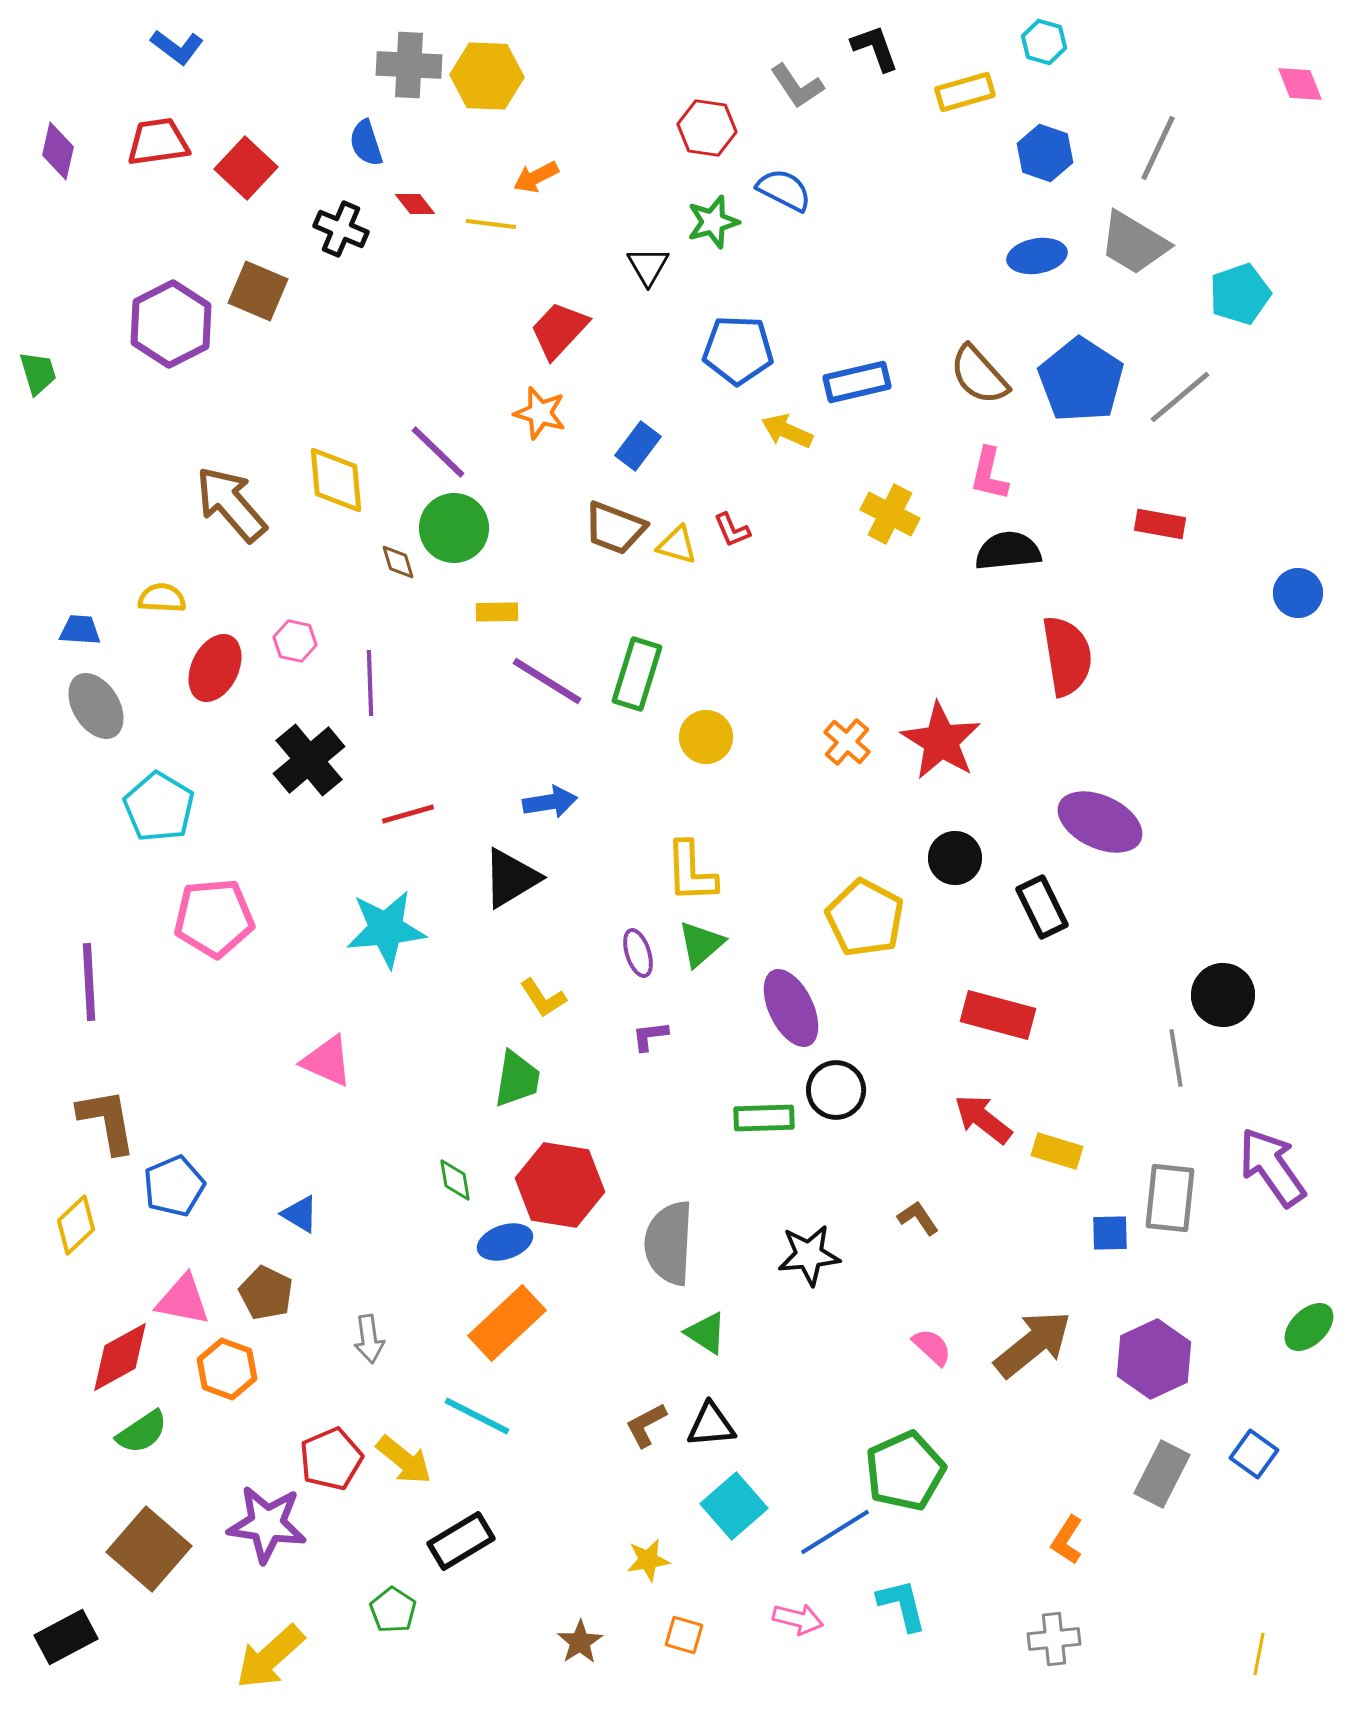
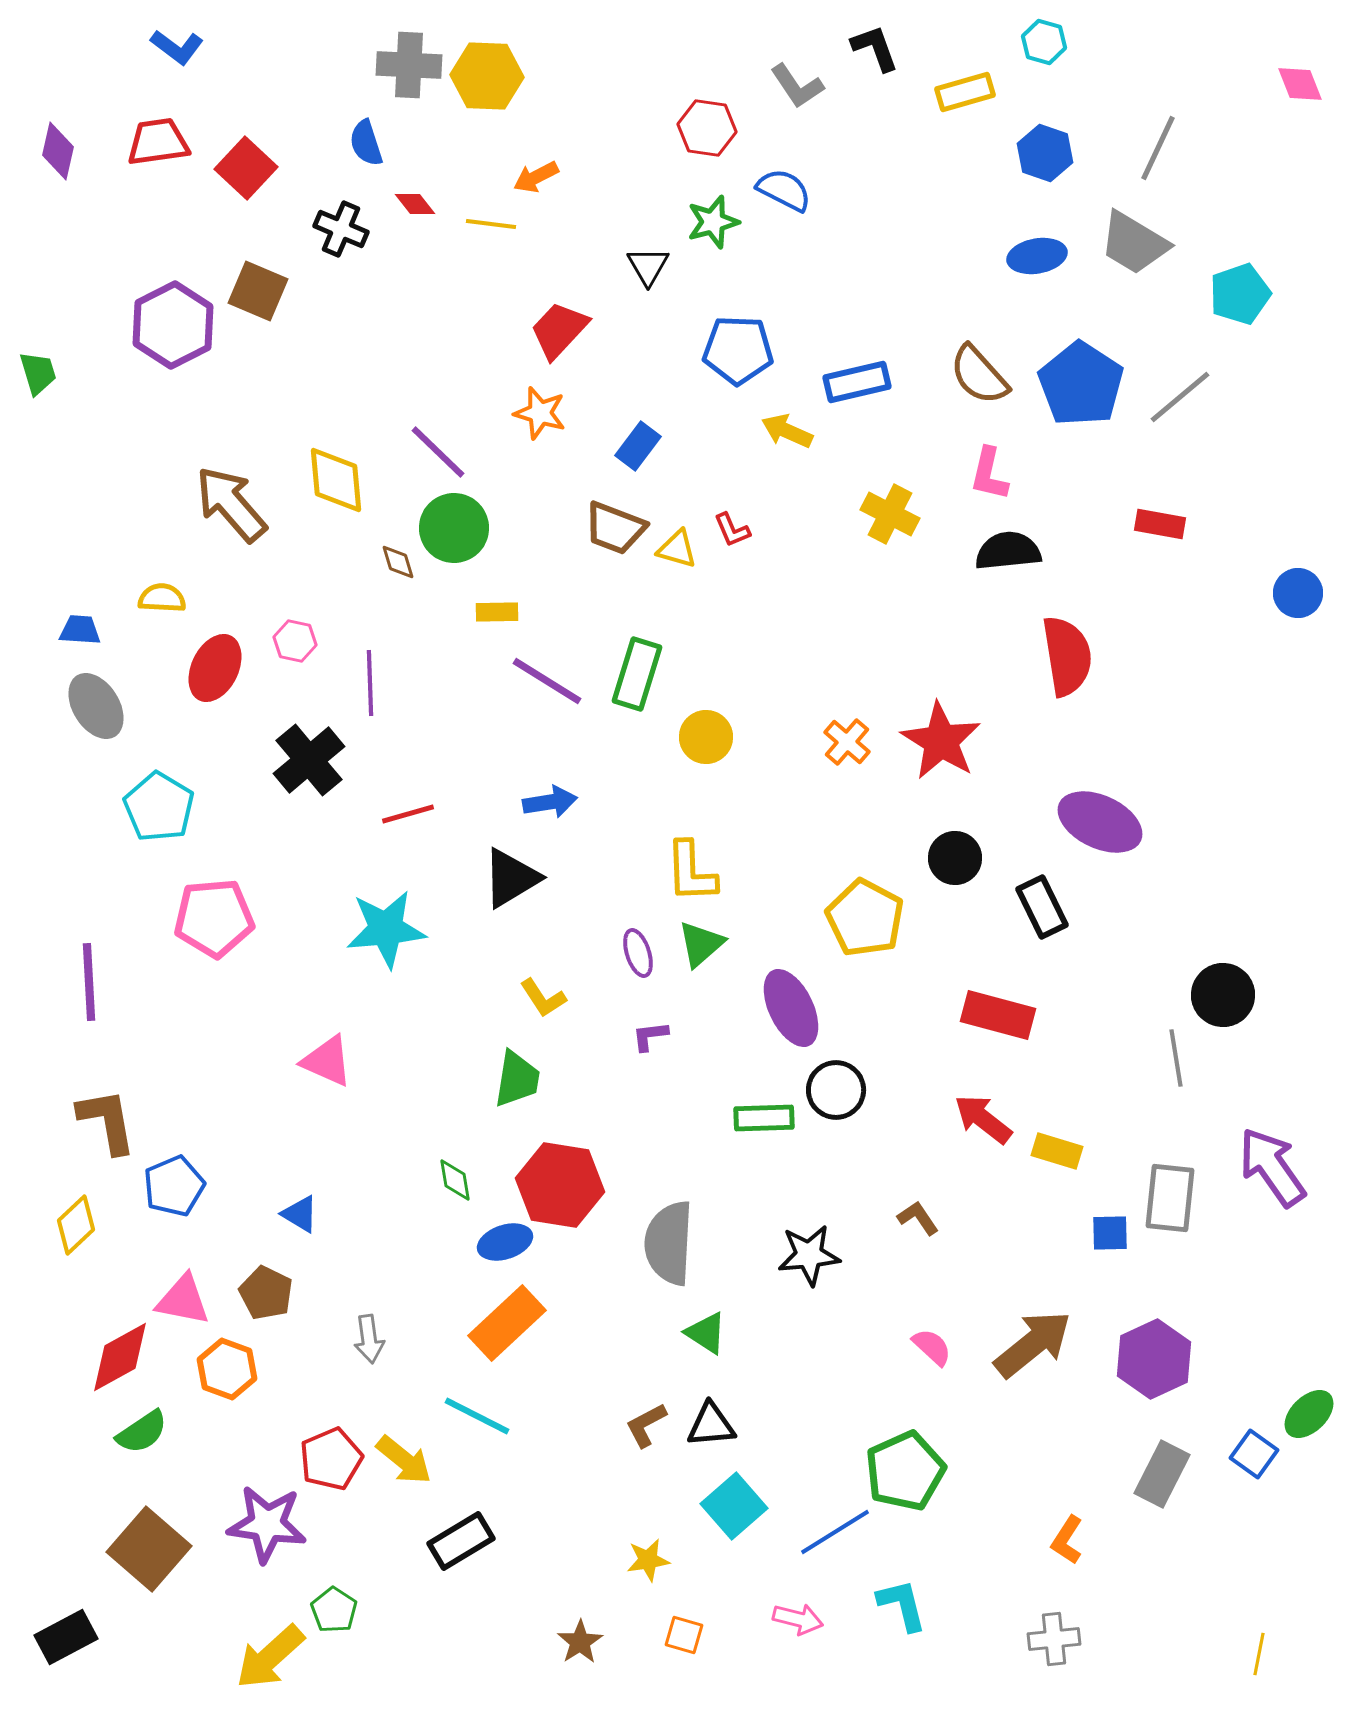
purple hexagon at (171, 324): moved 2 px right, 1 px down
blue pentagon at (1081, 380): moved 4 px down
yellow triangle at (677, 545): moved 4 px down
green ellipse at (1309, 1327): moved 87 px down
green pentagon at (393, 1610): moved 59 px left
